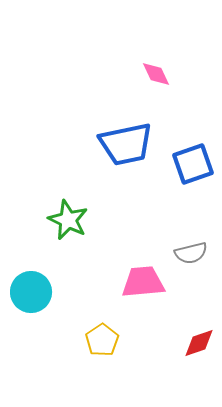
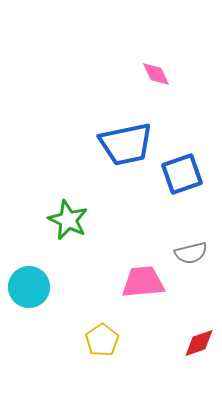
blue square: moved 11 px left, 10 px down
cyan circle: moved 2 px left, 5 px up
